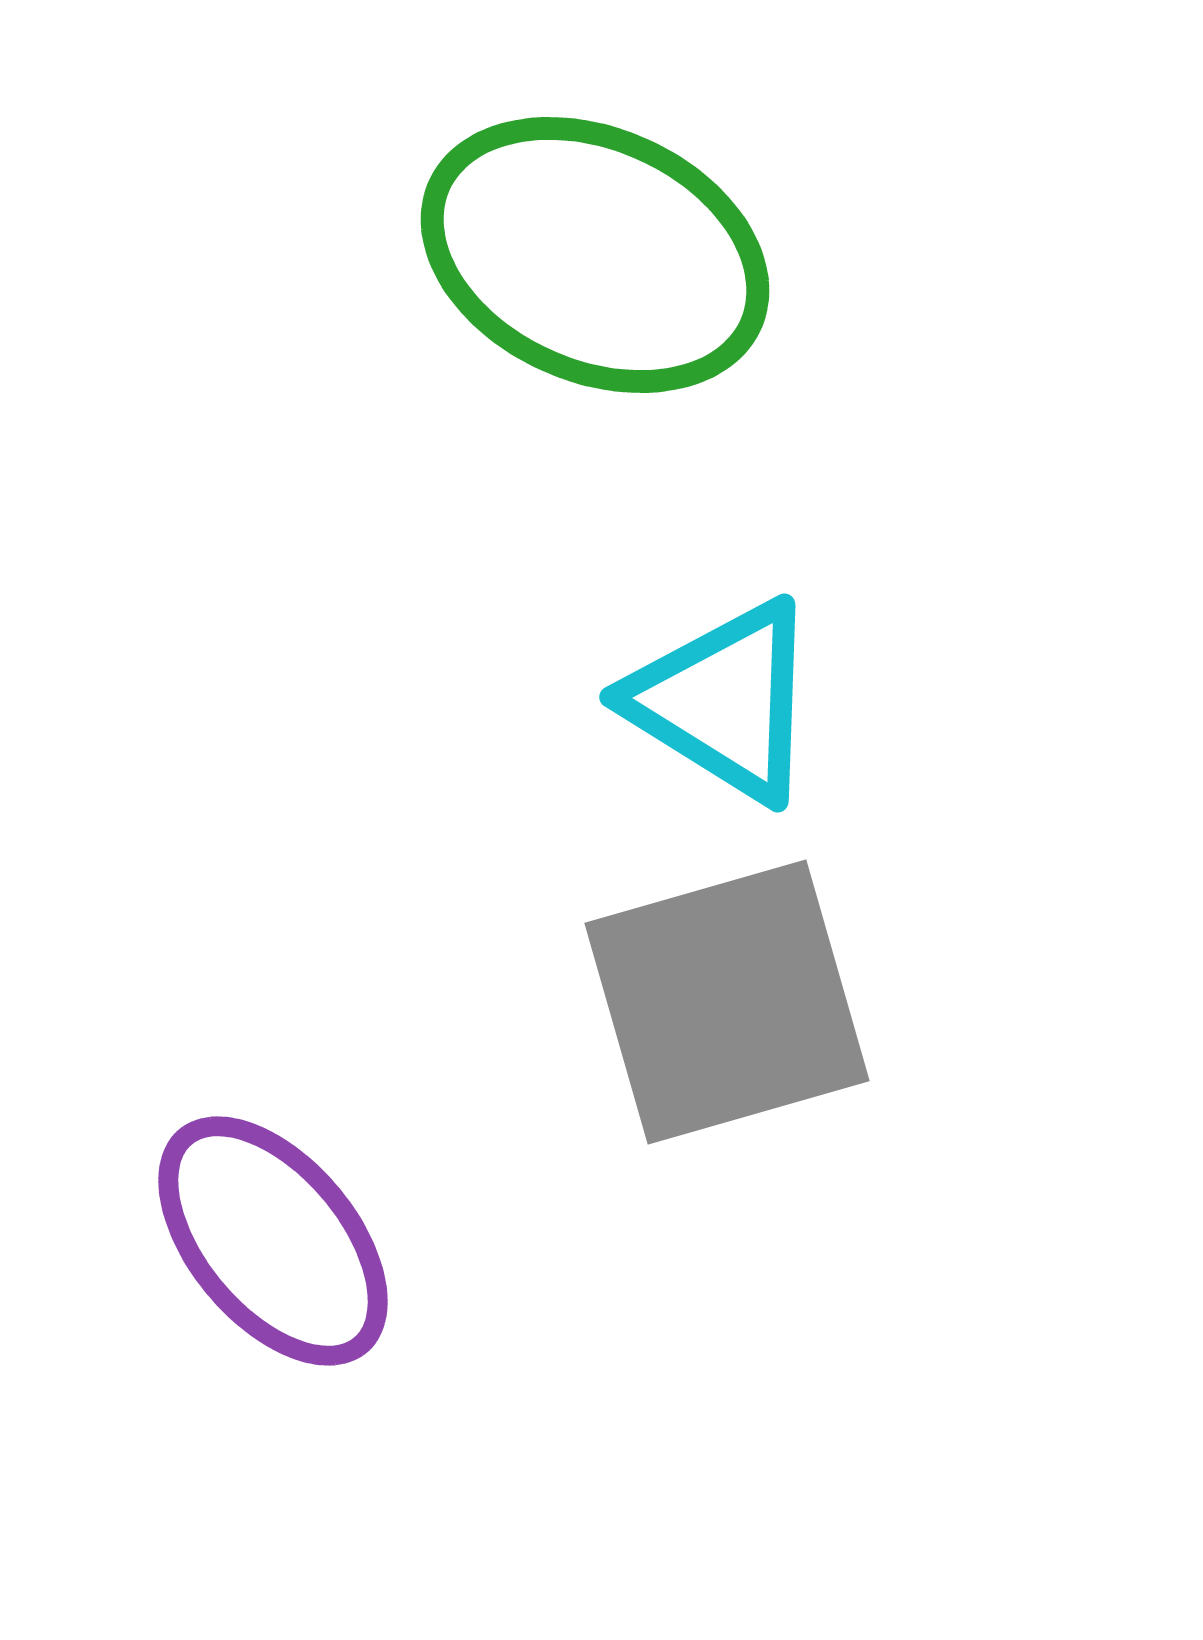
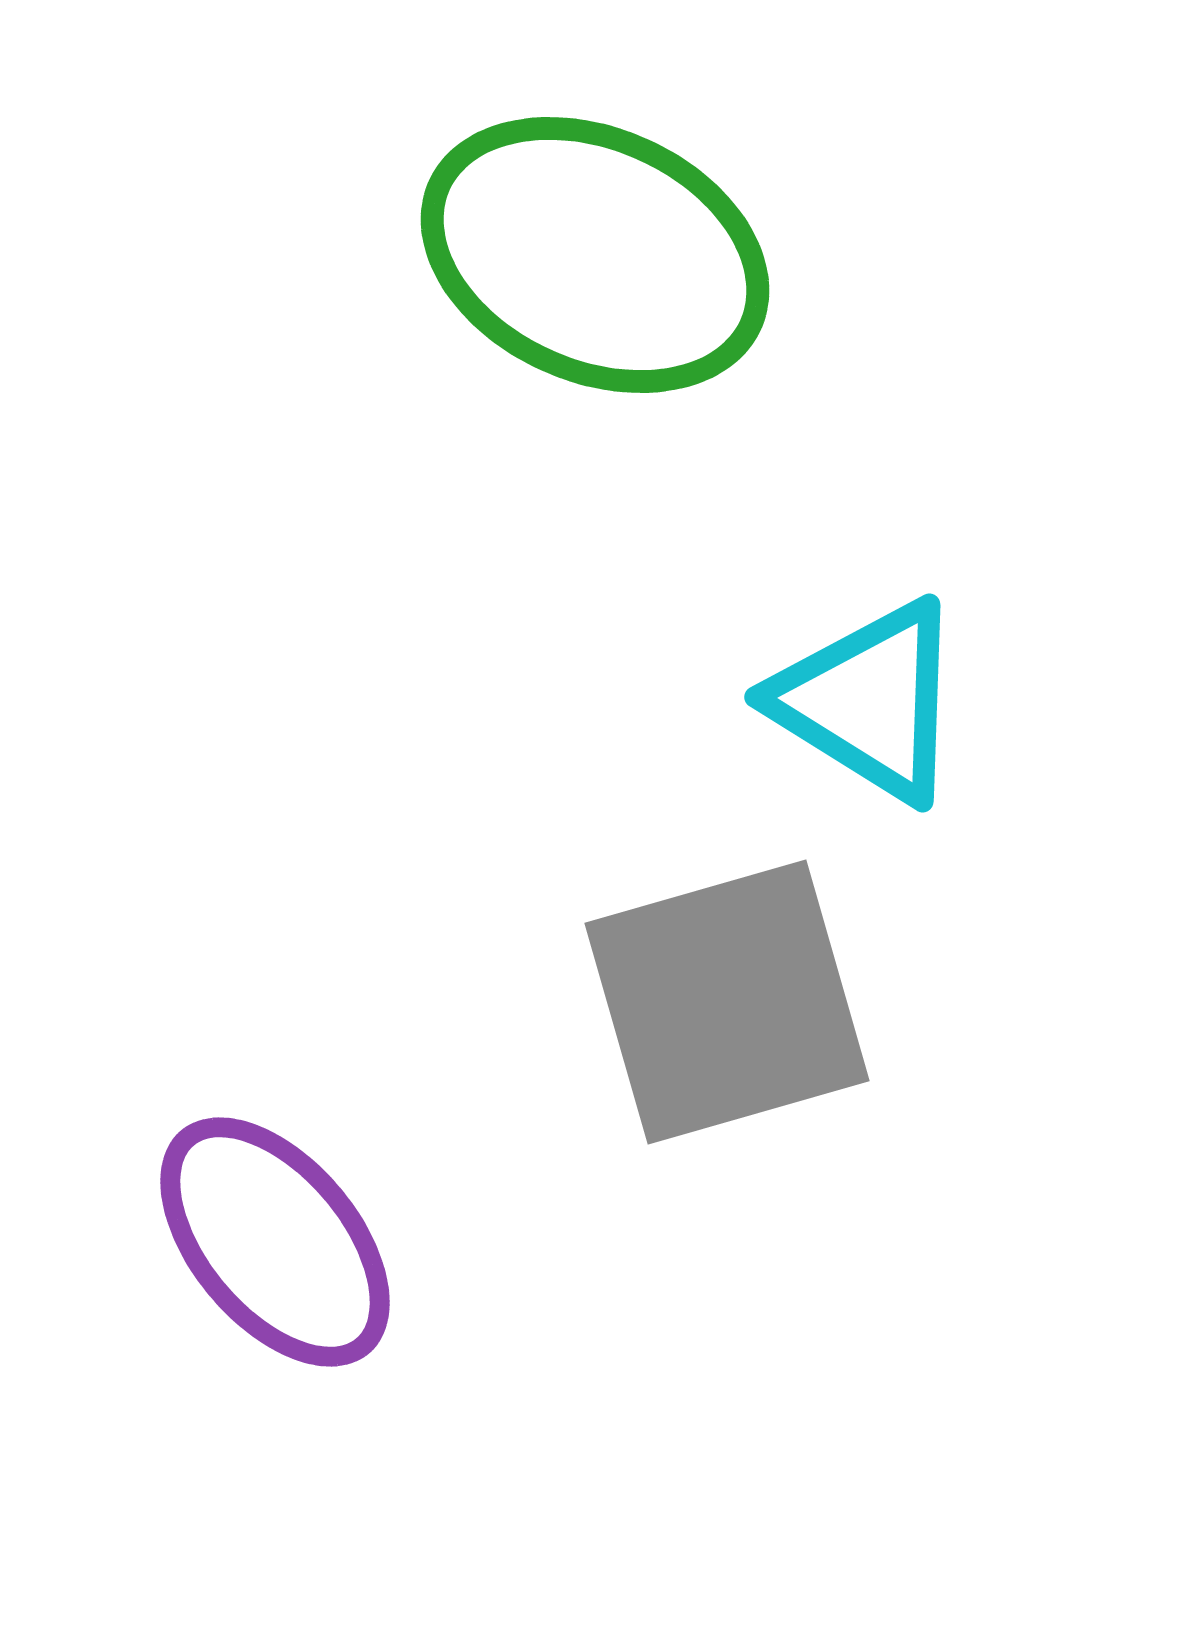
cyan triangle: moved 145 px right
purple ellipse: moved 2 px right, 1 px down
